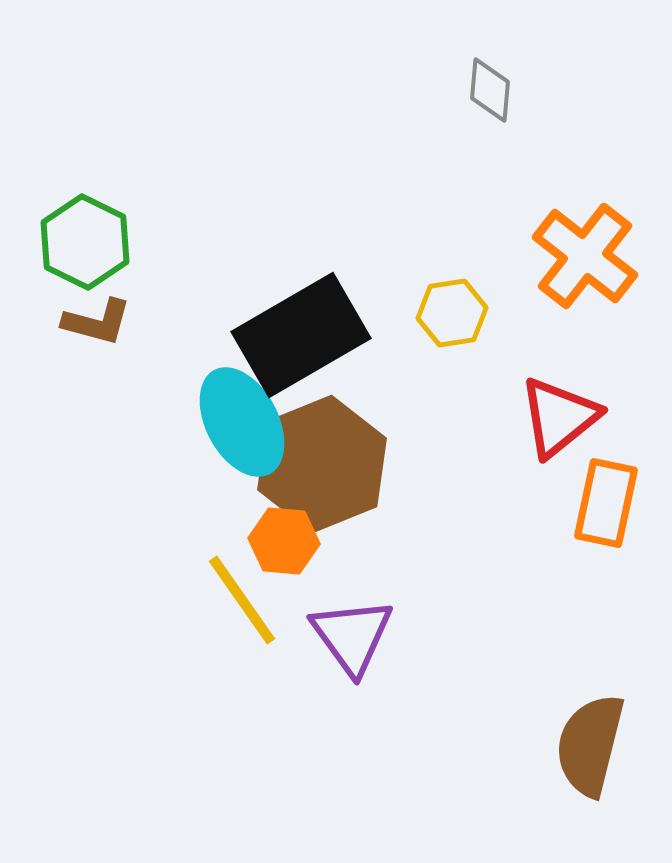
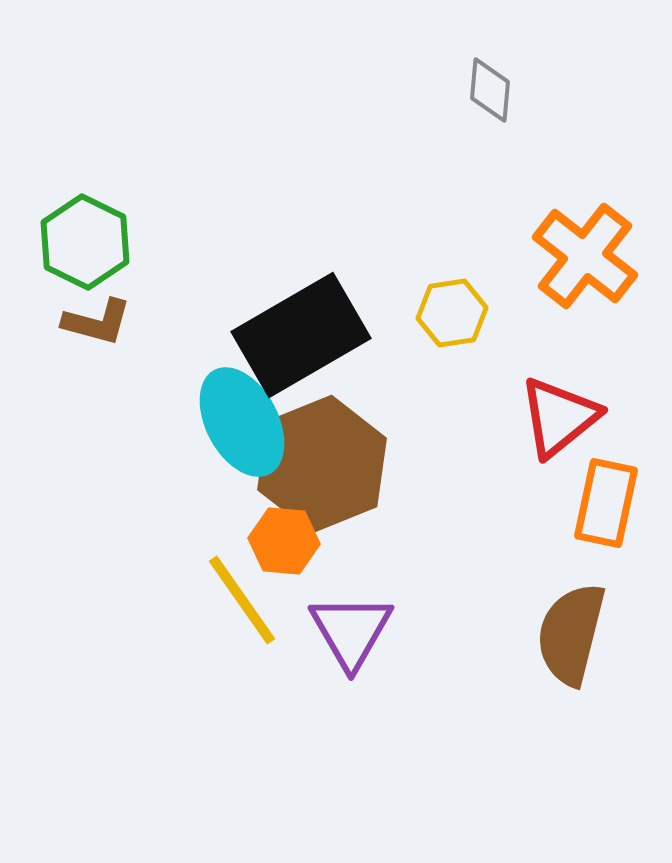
purple triangle: moved 1 px left, 5 px up; rotated 6 degrees clockwise
brown semicircle: moved 19 px left, 111 px up
